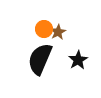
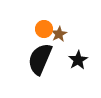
brown star: moved 1 px right, 2 px down
